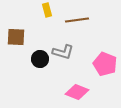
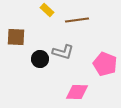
yellow rectangle: rotated 32 degrees counterclockwise
pink diamond: rotated 20 degrees counterclockwise
